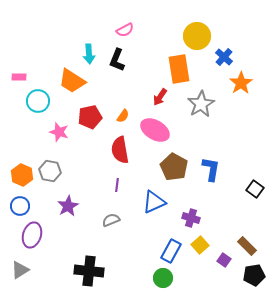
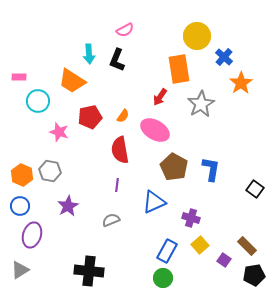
blue rectangle: moved 4 px left
